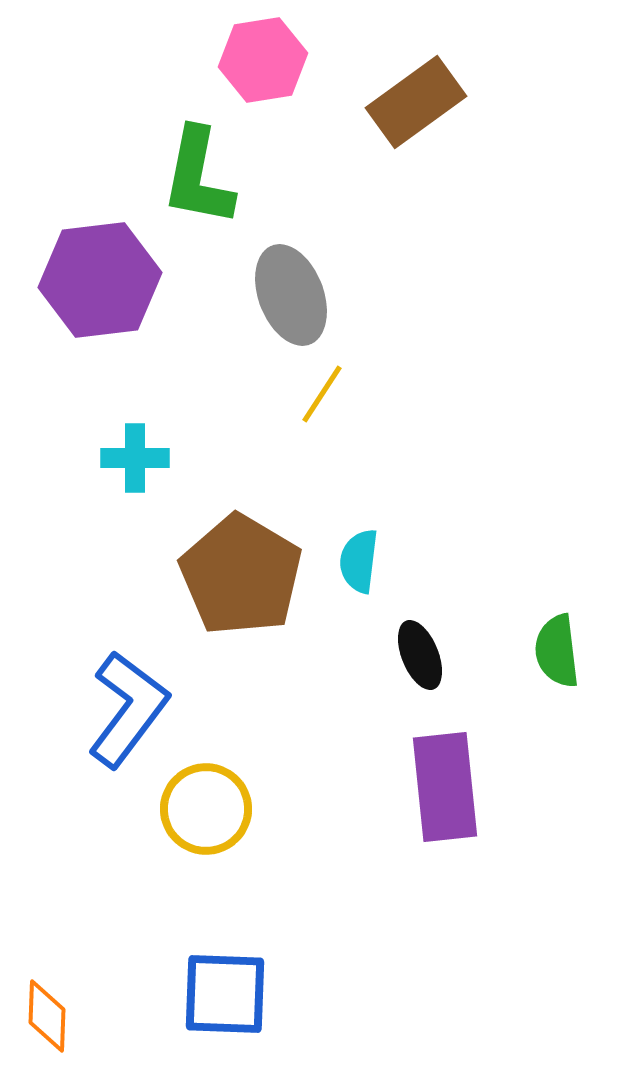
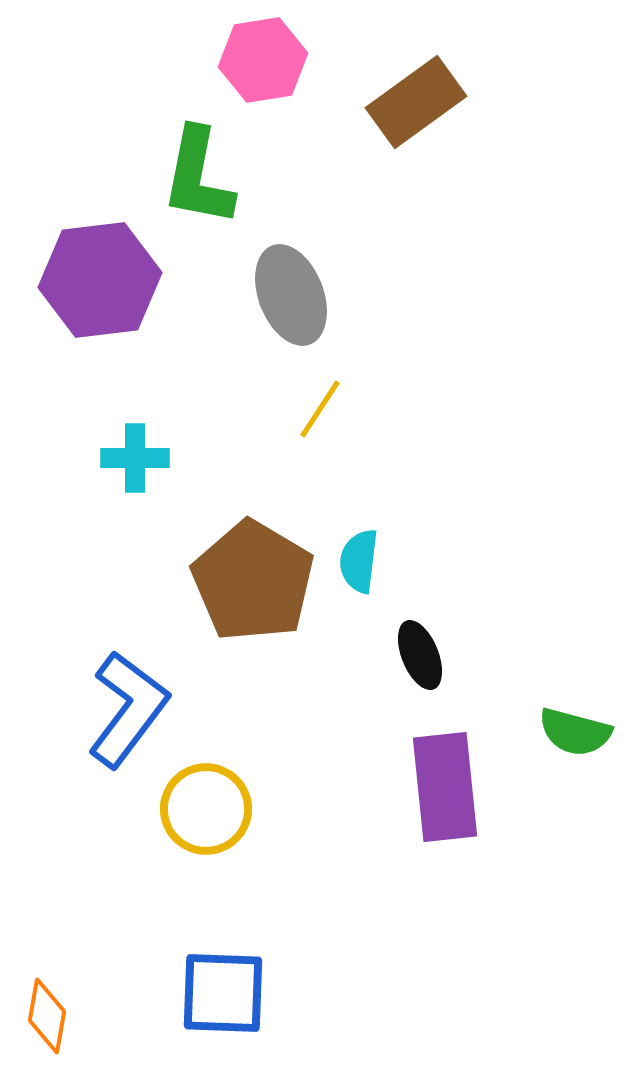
yellow line: moved 2 px left, 15 px down
brown pentagon: moved 12 px right, 6 px down
green semicircle: moved 18 px right, 81 px down; rotated 68 degrees counterclockwise
blue square: moved 2 px left, 1 px up
orange diamond: rotated 8 degrees clockwise
